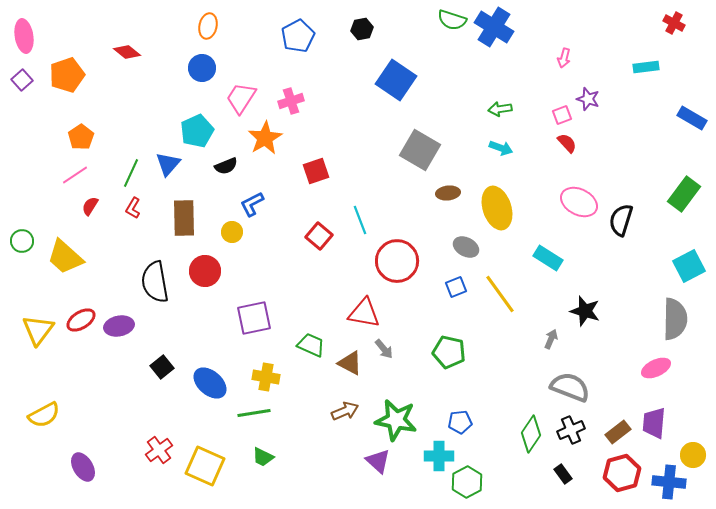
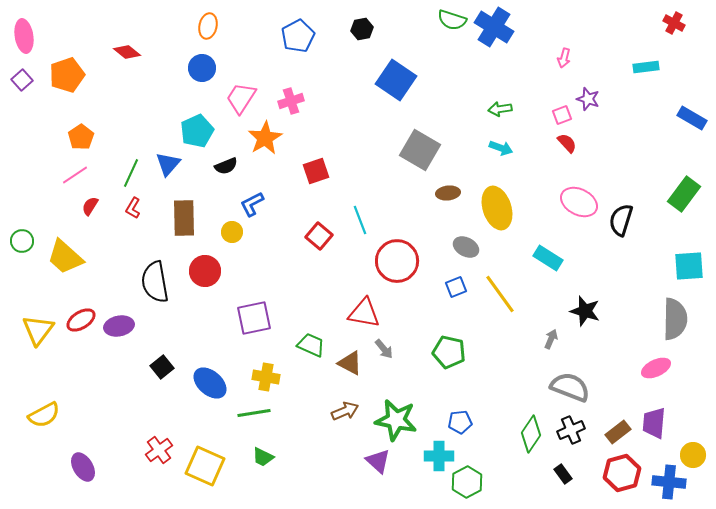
cyan square at (689, 266): rotated 24 degrees clockwise
